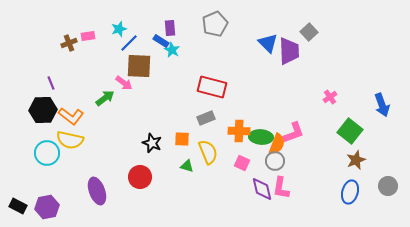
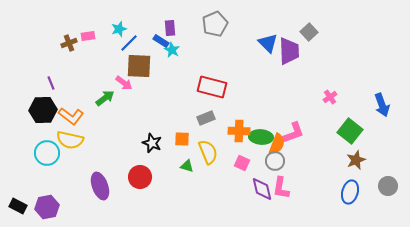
purple ellipse at (97, 191): moved 3 px right, 5 px up
